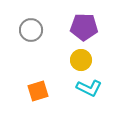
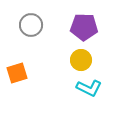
gray circle: moved 5 px up
orange square: moved 21 px left, 18 px up
